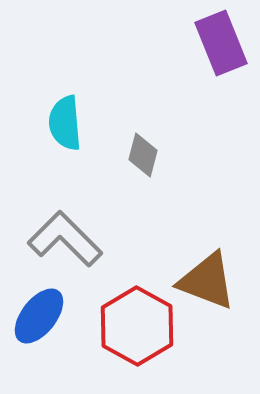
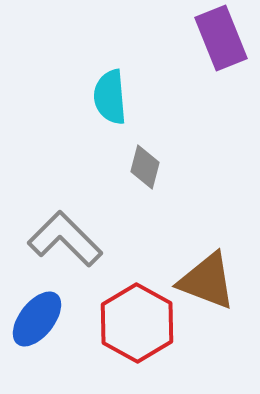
purple rectangle: moved 5 px up
cyan semicircle: moved 45 px right, 26 px up
gray diamond: moved 2 px right, 12 px down
blue ellipse: moved 2 px left, 3 px down
red hexagon: moved 3 px up
